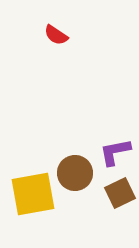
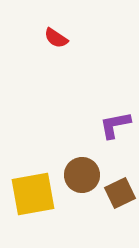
red semicircle: moved 3 px down
purple L-shape: moved 27 px up
brown circle: moved 7 px right, 2 px down
